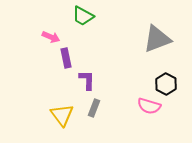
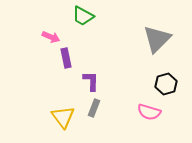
gray triangle: rotated 24 degrees counterclockwise
purple L-shape: moved 4 px right, 1 px down
black hexagon: rotated 15 degrees clockwise
pink semicircle: moved 6 px down
yellow triangle: moved 1 px right, 2 px down
